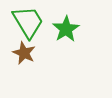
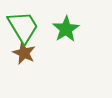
green trapezoid: moved 5 px left, 5 px down
